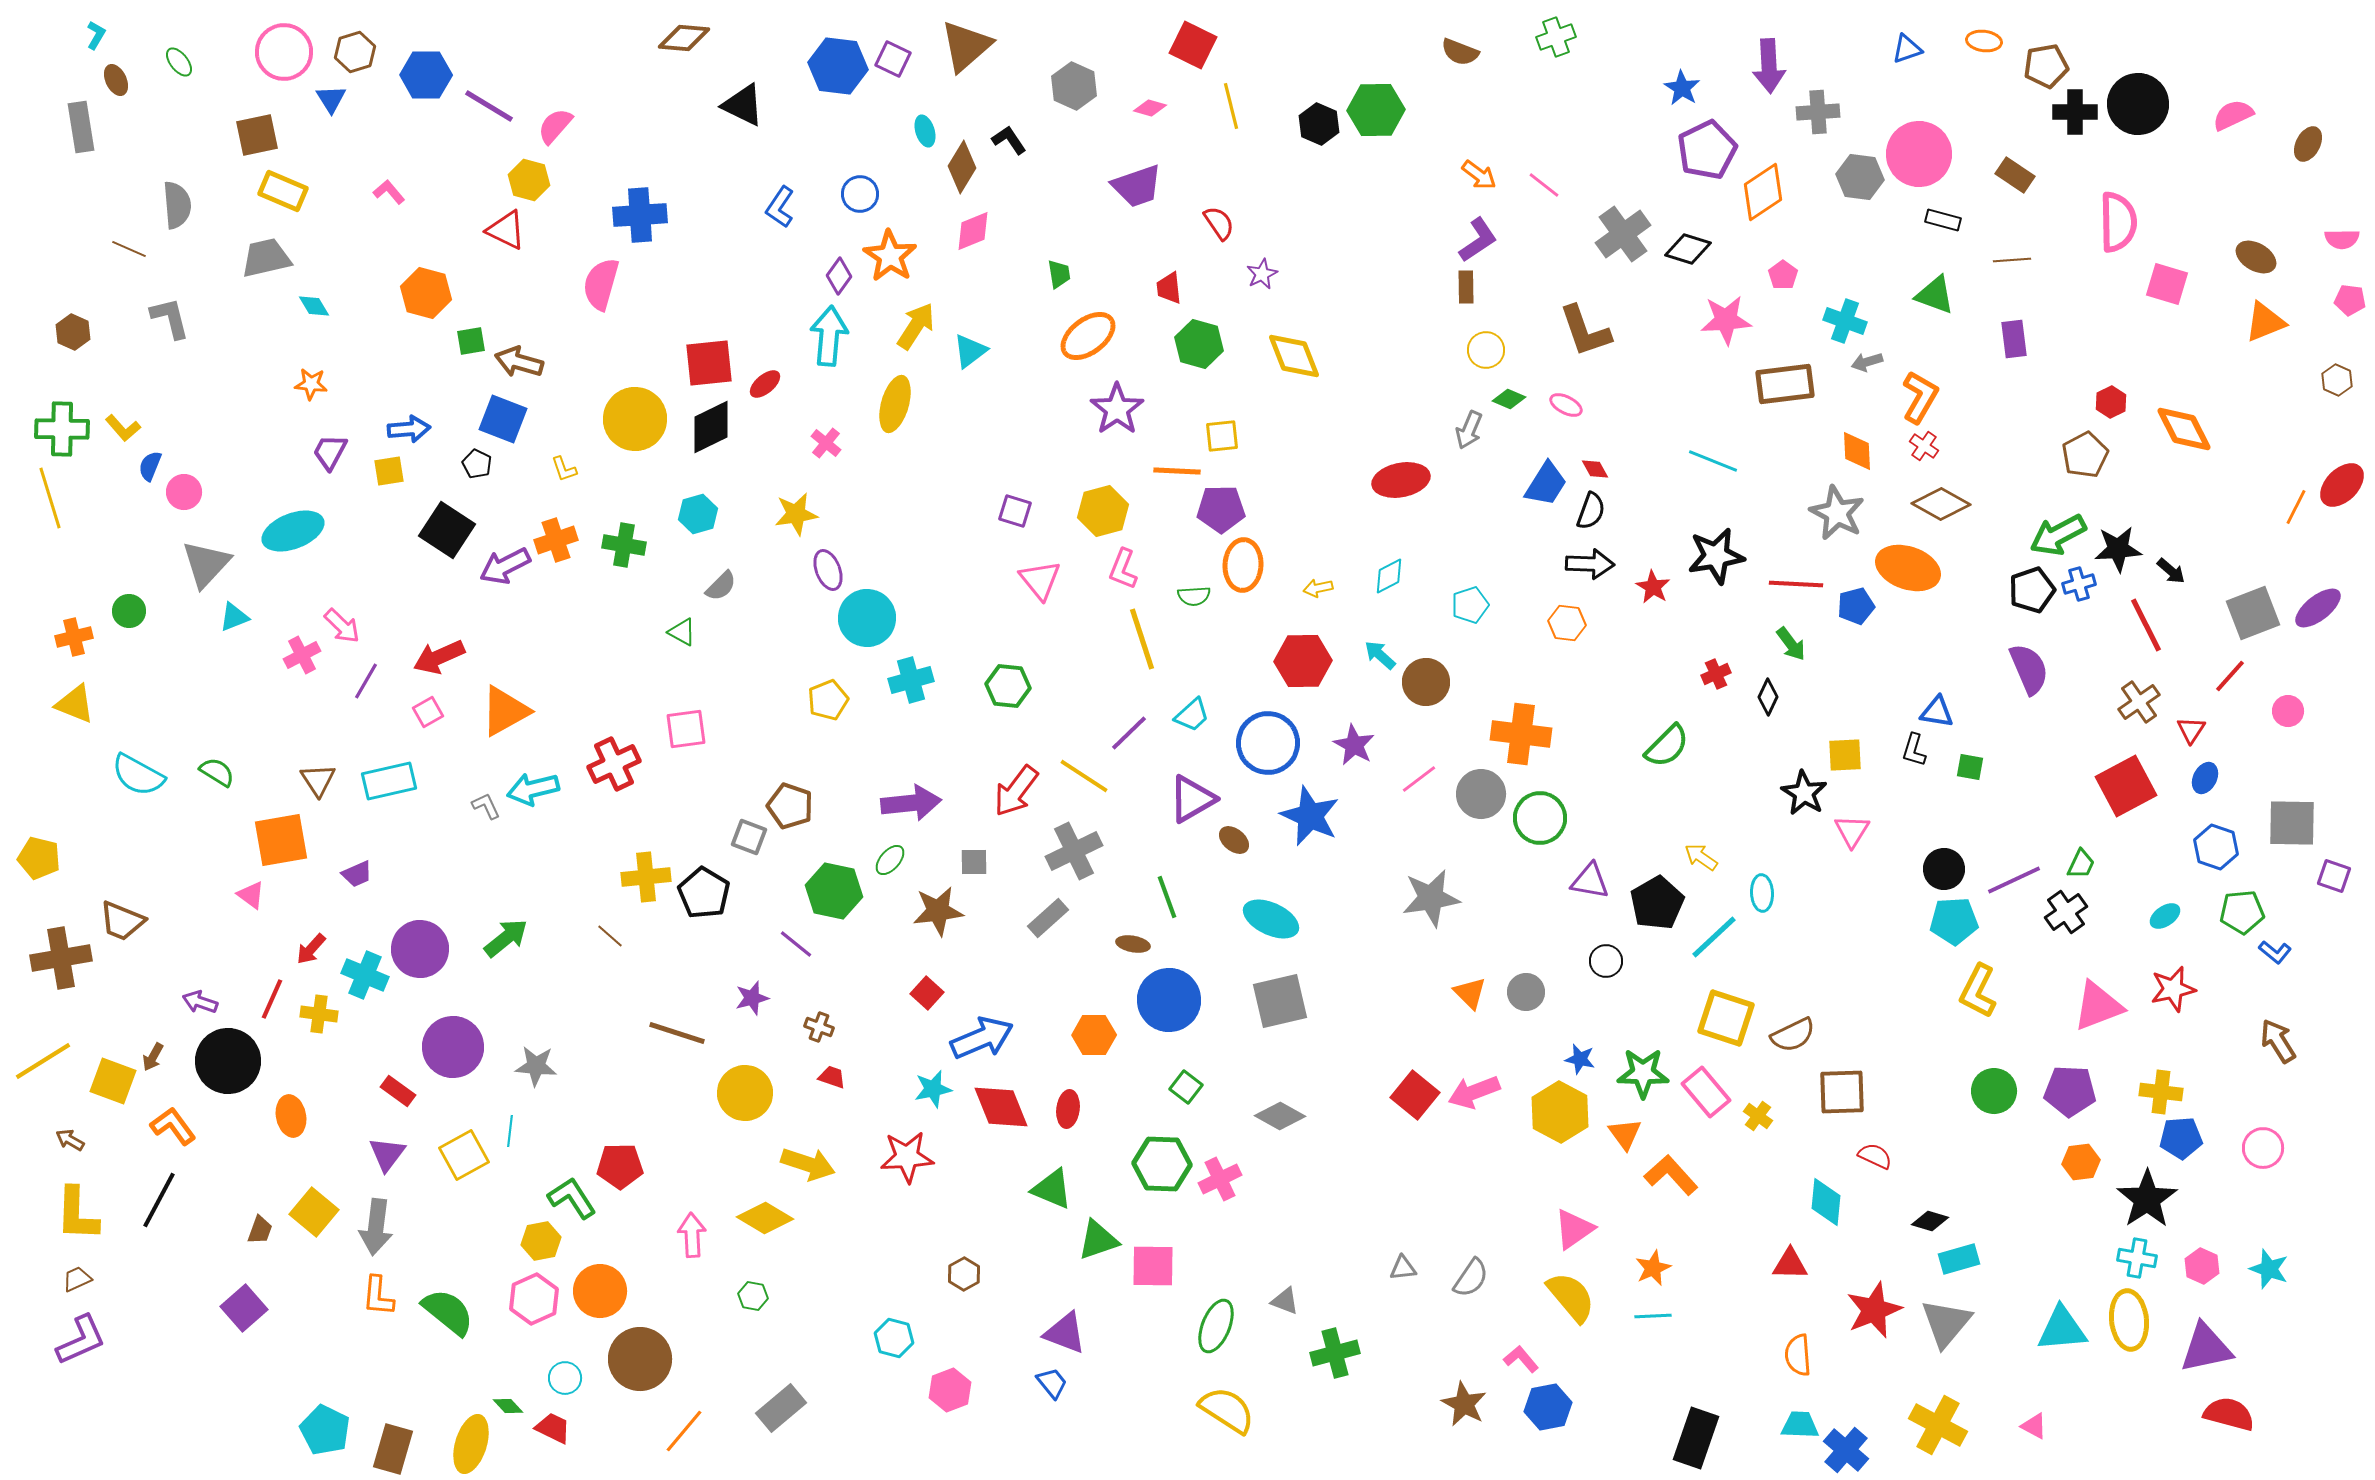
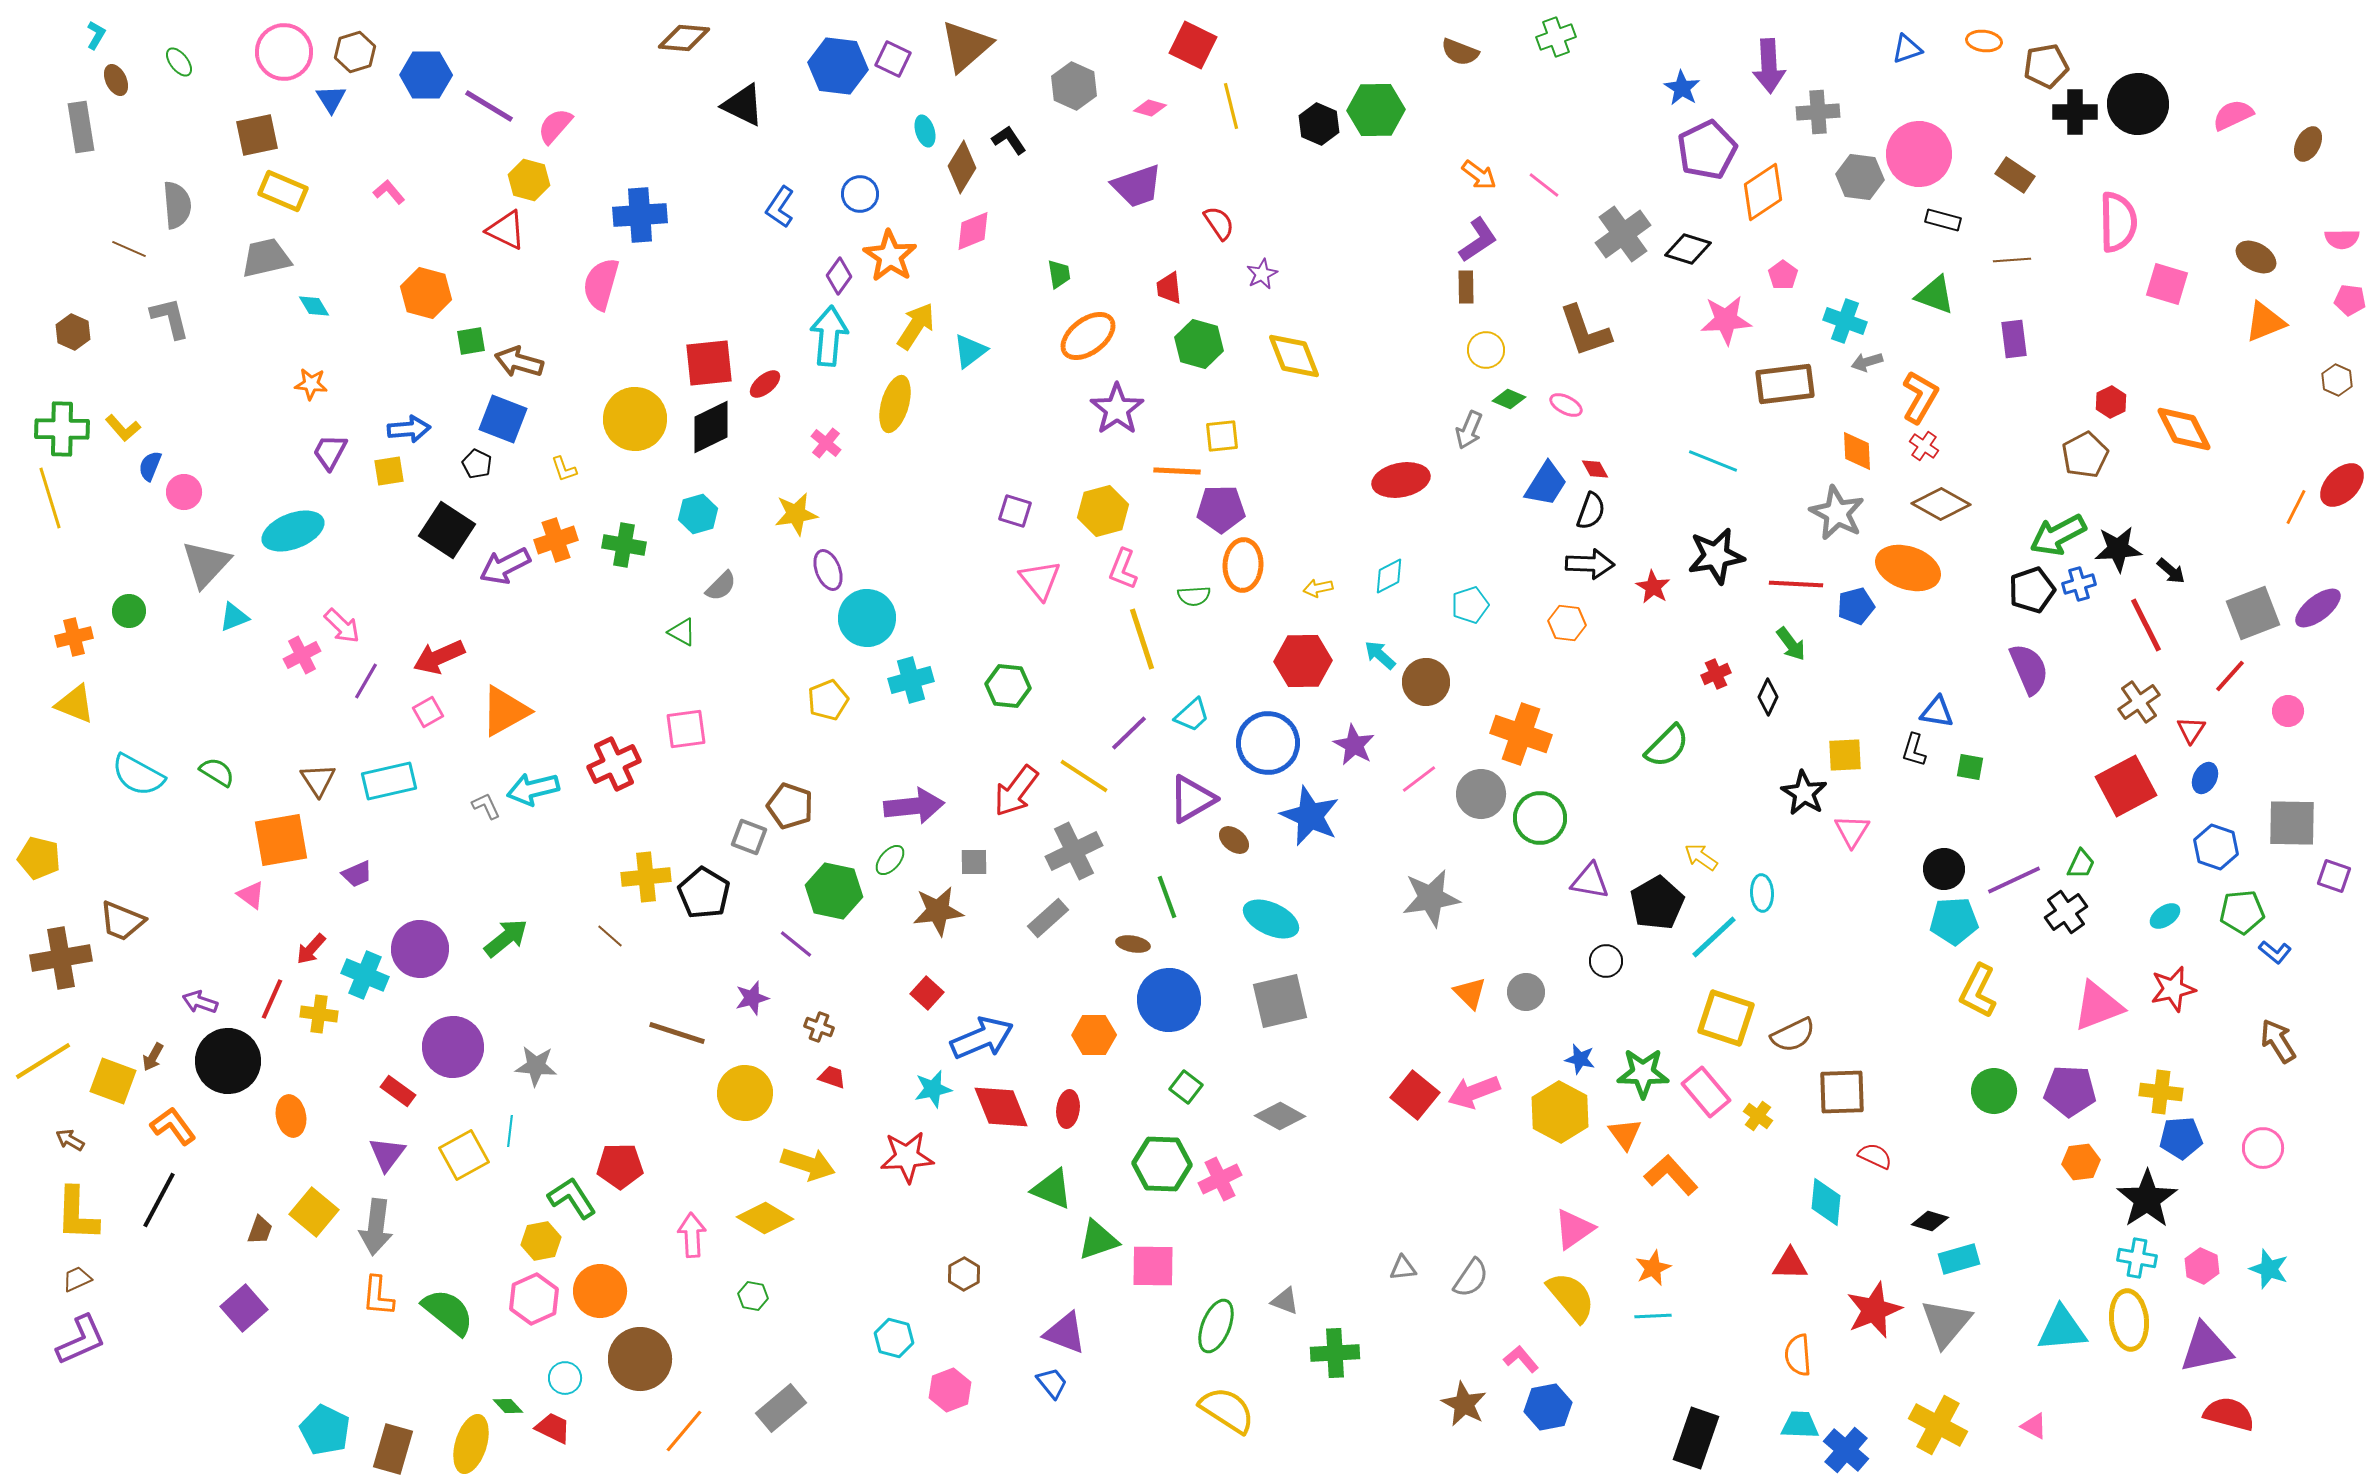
orange cross at (1521, 734): rotated 12 degrees clockwise
purple arrow at (911, 803): moved 3 px right, 3 px down
green cross at (1335, 1353): rotated 12 degrees clockwise
